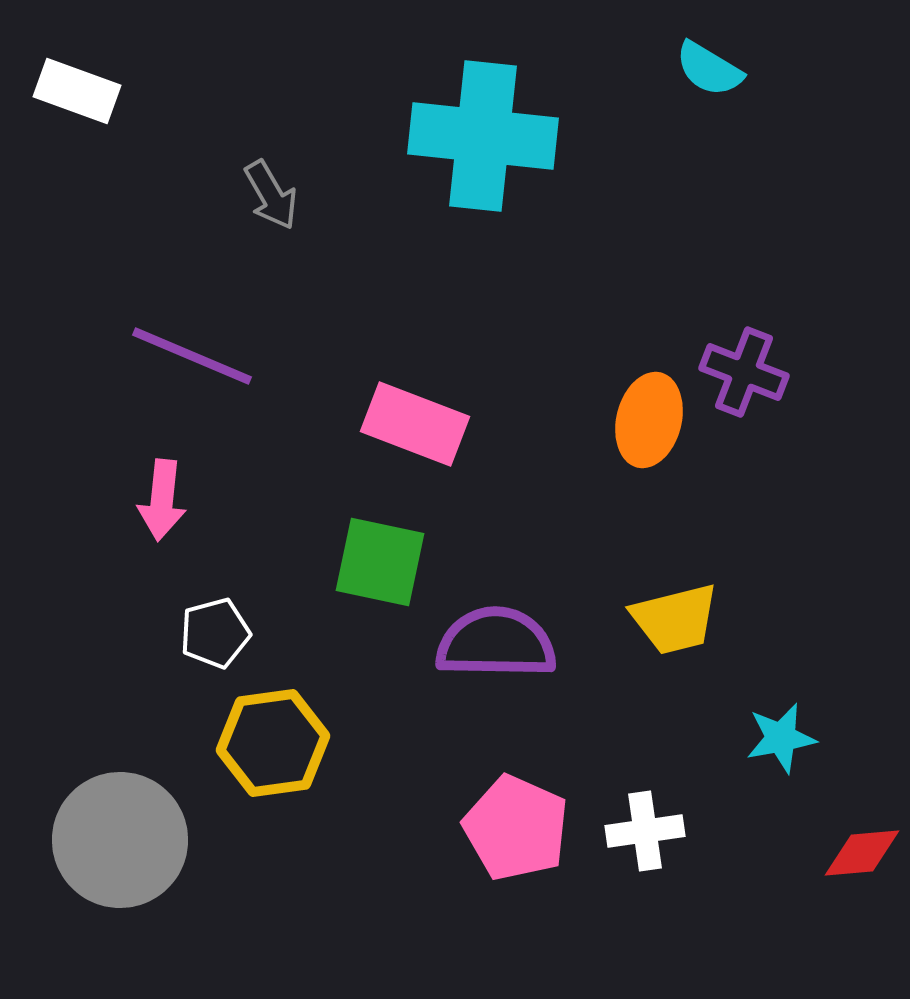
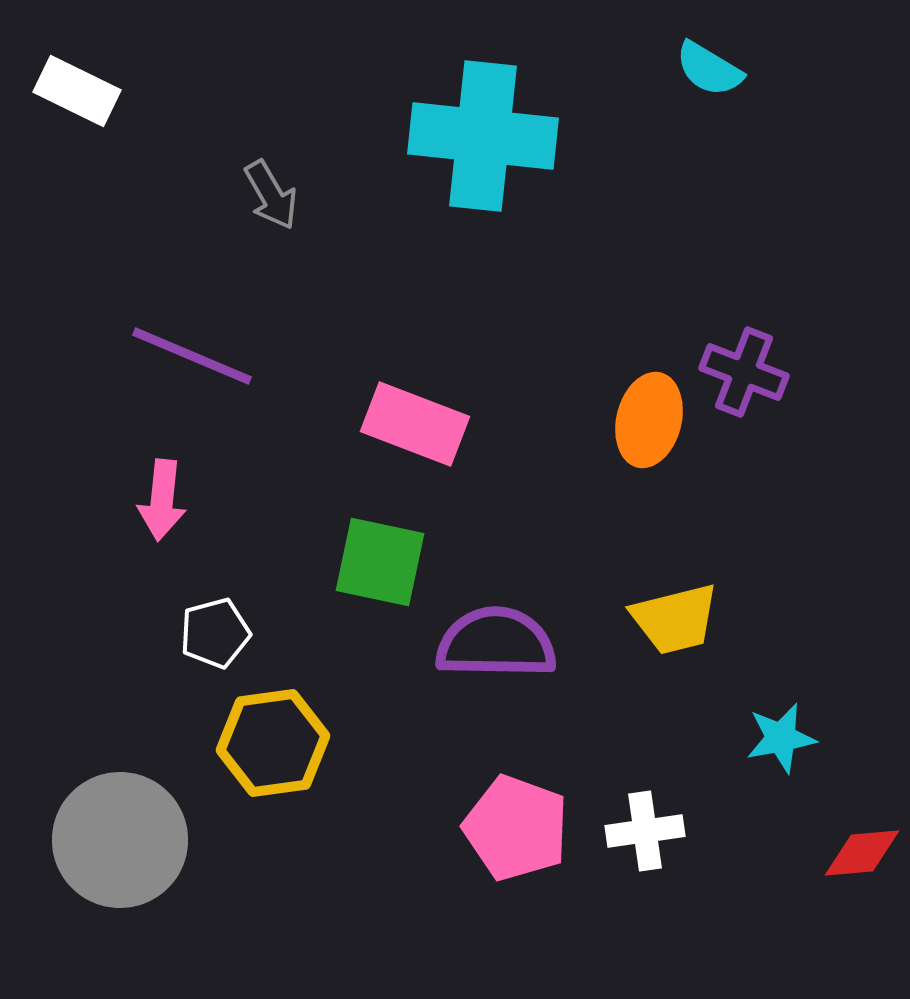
white rectangle: rotated 6 degrees clockwise
pink pentagon: rotated 4 degrees counterclockwise
